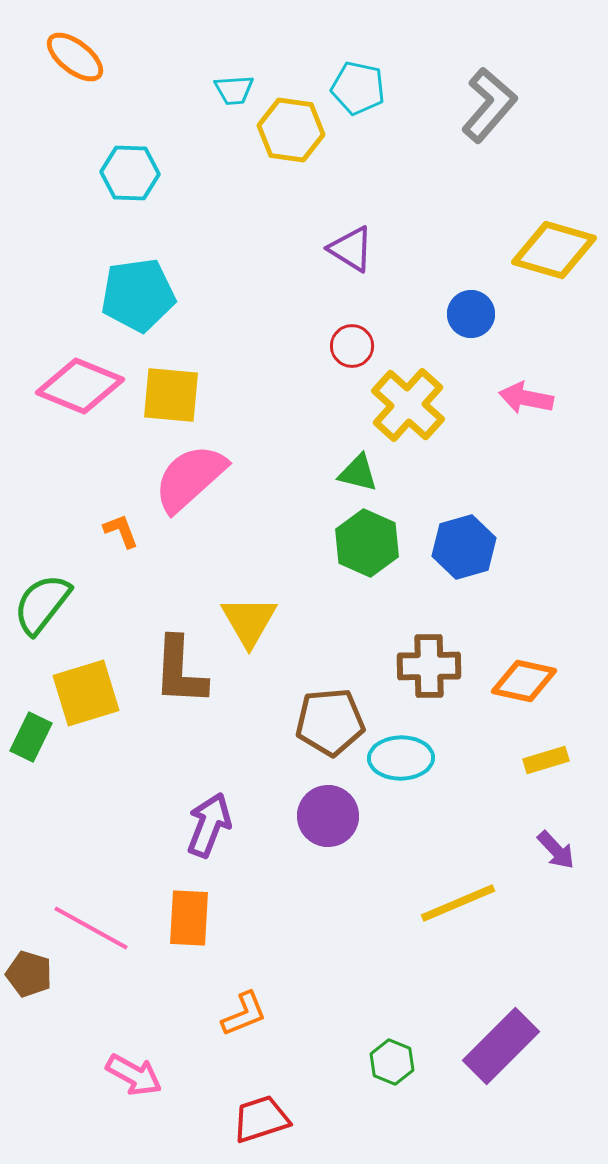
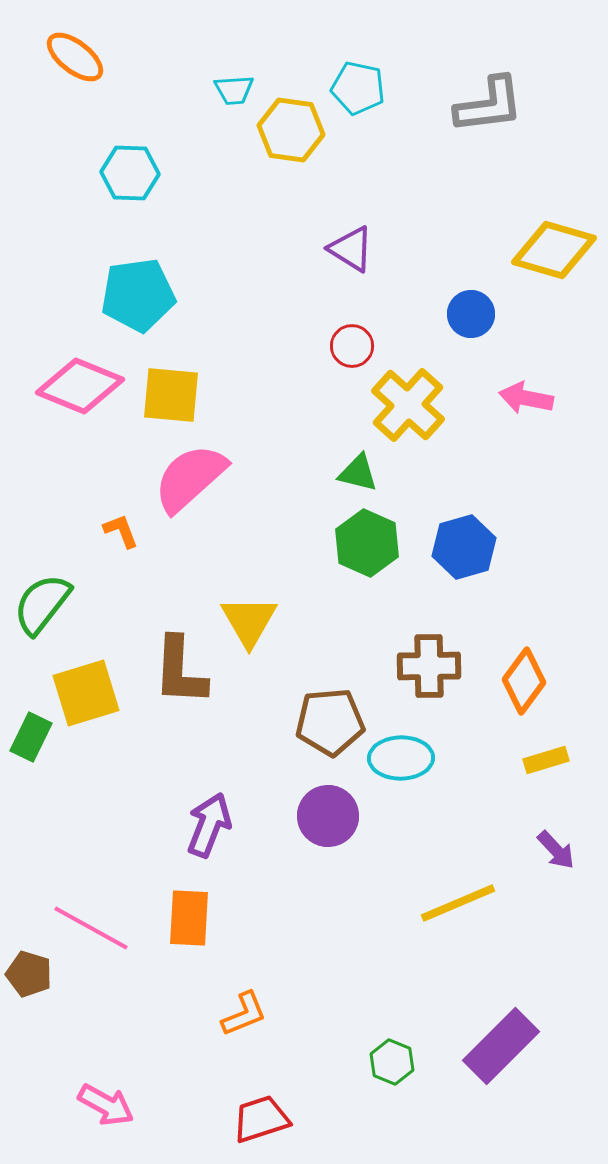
gray L-shape at (489, 105): rotated 42 degrees clockwise
orange diamond at (524, 681): rotated 66 degrees counterclockwise
pink arrow at (134, 1075): moved 28 px left, 30 px down
